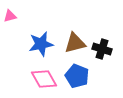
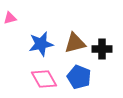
pink triangle: moved 2 px down
black cross: rotated 18 degrees counterclockwise
blue pentagon: moved 2 px right, 1 px down
